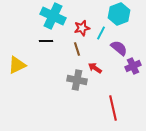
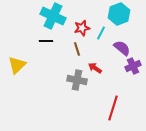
purple semicircle: moved 3 px right
yellow triangle: rotated 18 degrees counterclockwise
red line: rotated 30 degrees clockwise
